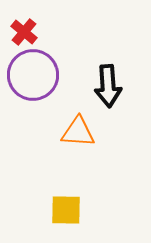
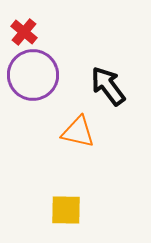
black arrow: rotated 147 degrees clockwise
orange triangle: rotated 9 degrees clockwise
